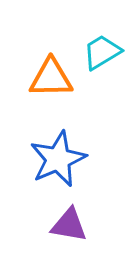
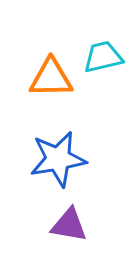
cyan trapezoid: moved 1 px right, 5 px down; rotated 18 degrees clockwise
blue star: rotated 14 degrees clockwise
